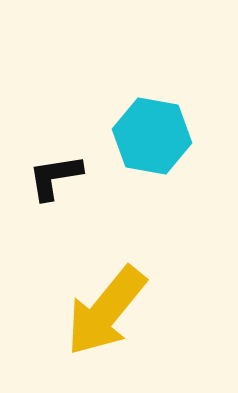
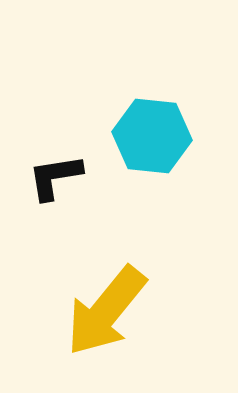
cyan hexagon: rotated 4 degrees counterclockwise
